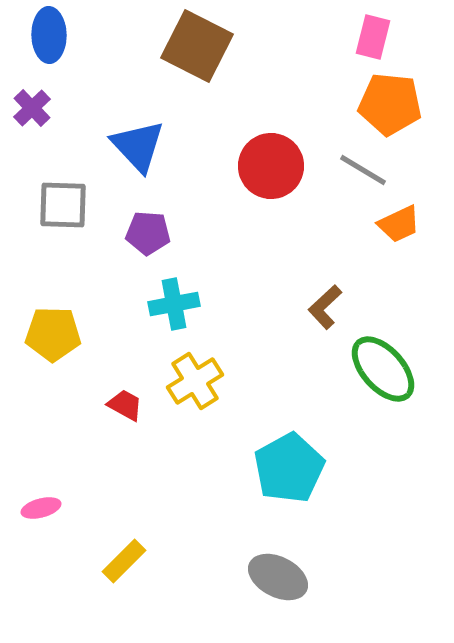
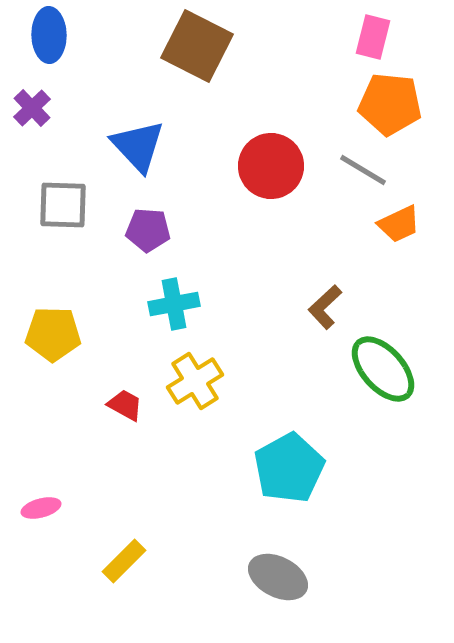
purple pentagon: moved 3 px up
